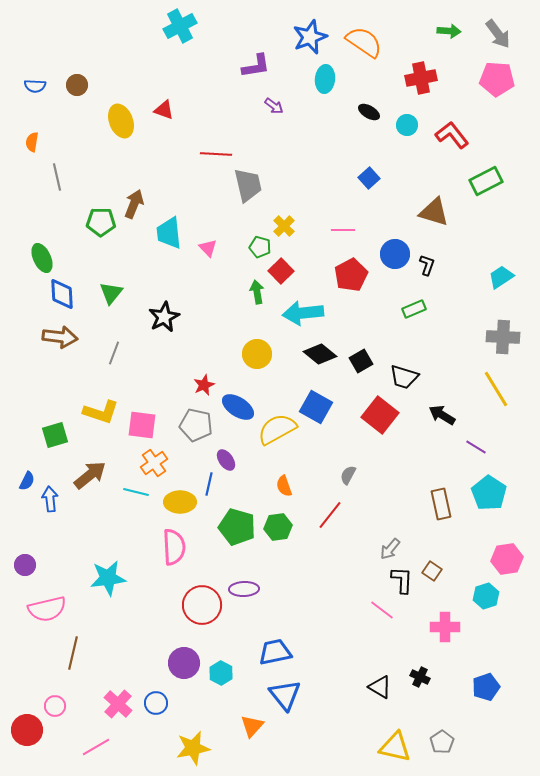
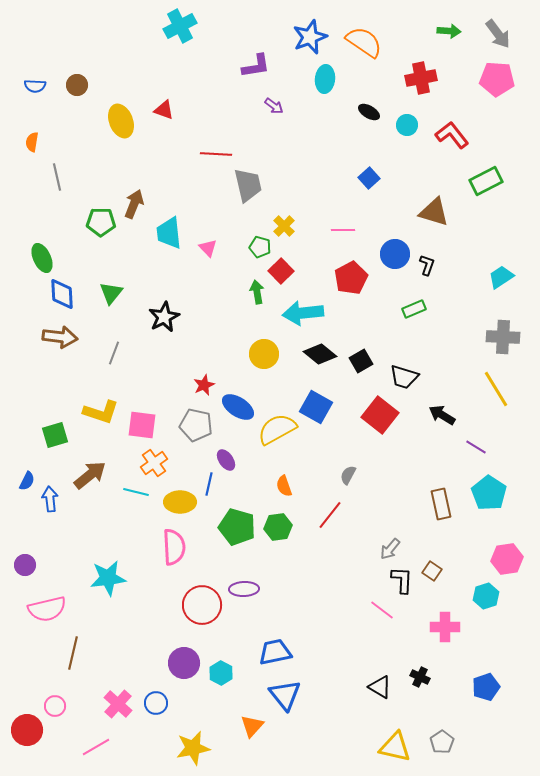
red pentagon at (351, 275): moved 3 px down
yellow circle at (257, 354): moved 7 px right
